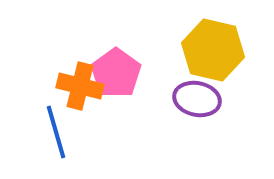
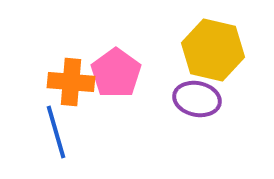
orange cross: moved 9 px left, 4 px up; rotated 9 degrees counterclockwise
